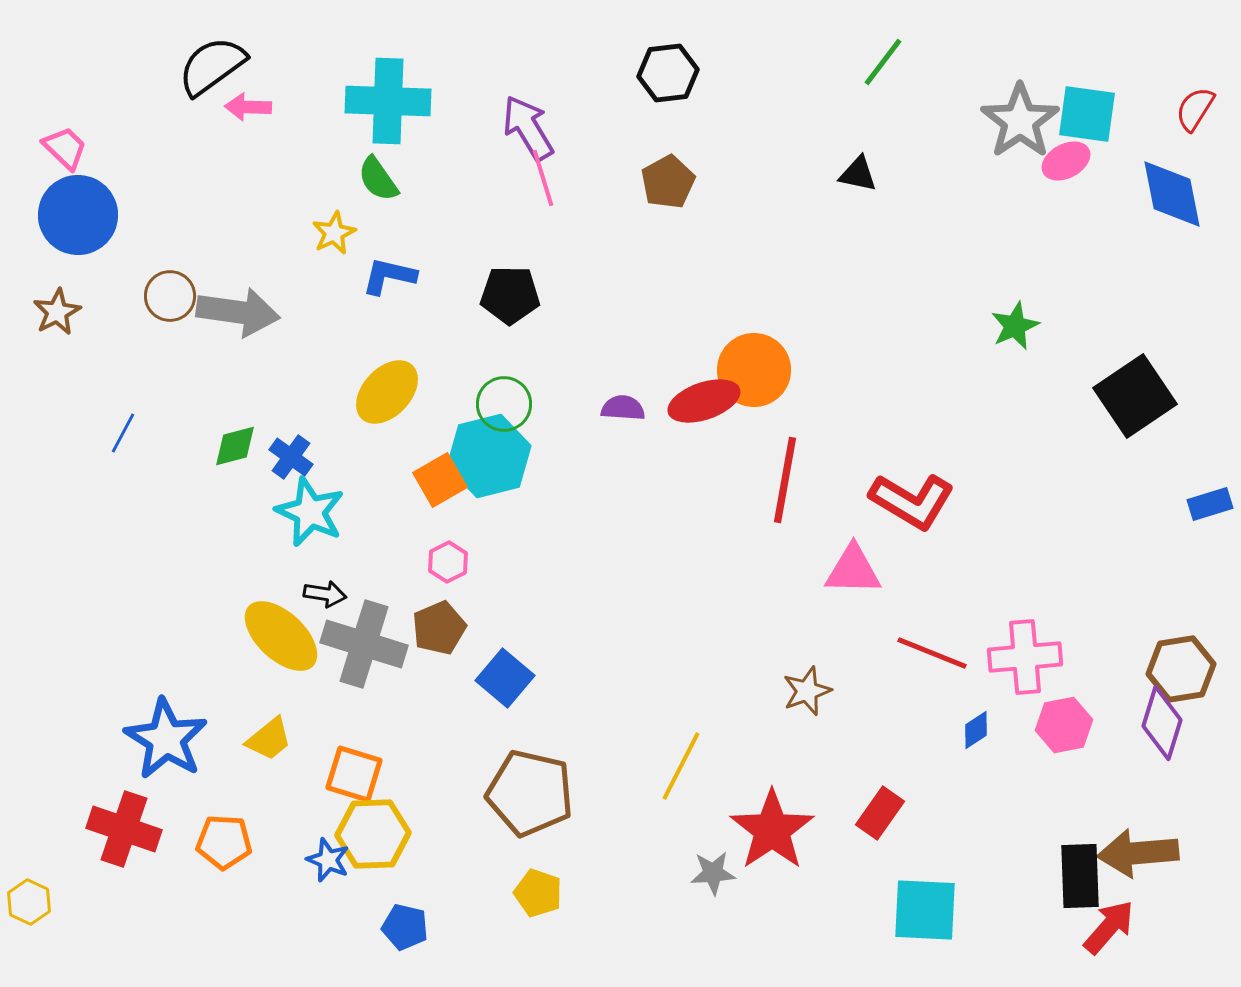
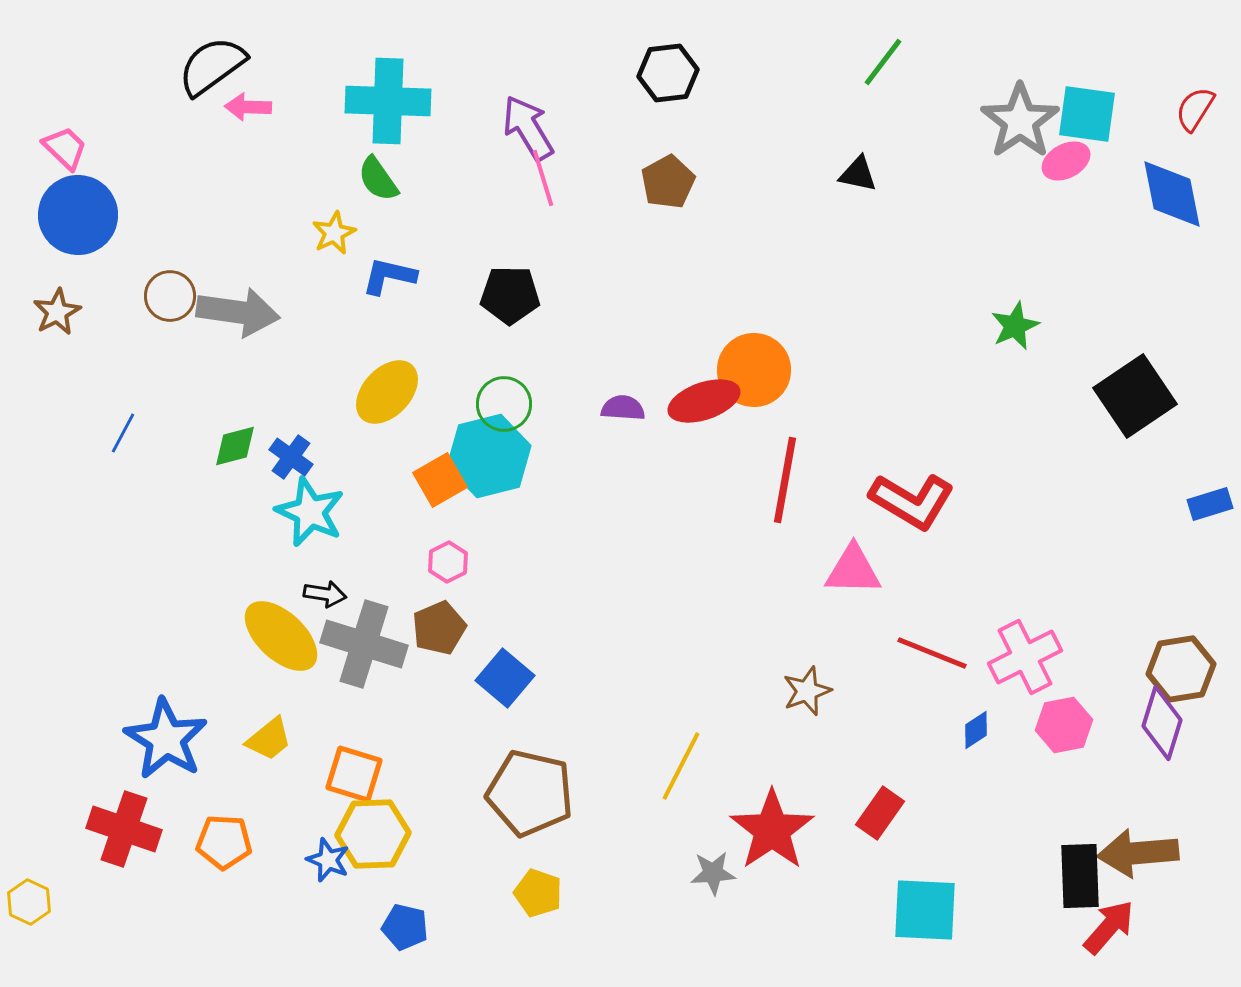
pink cross at (1025, 657): rotated 22 degrees counterclockwise
